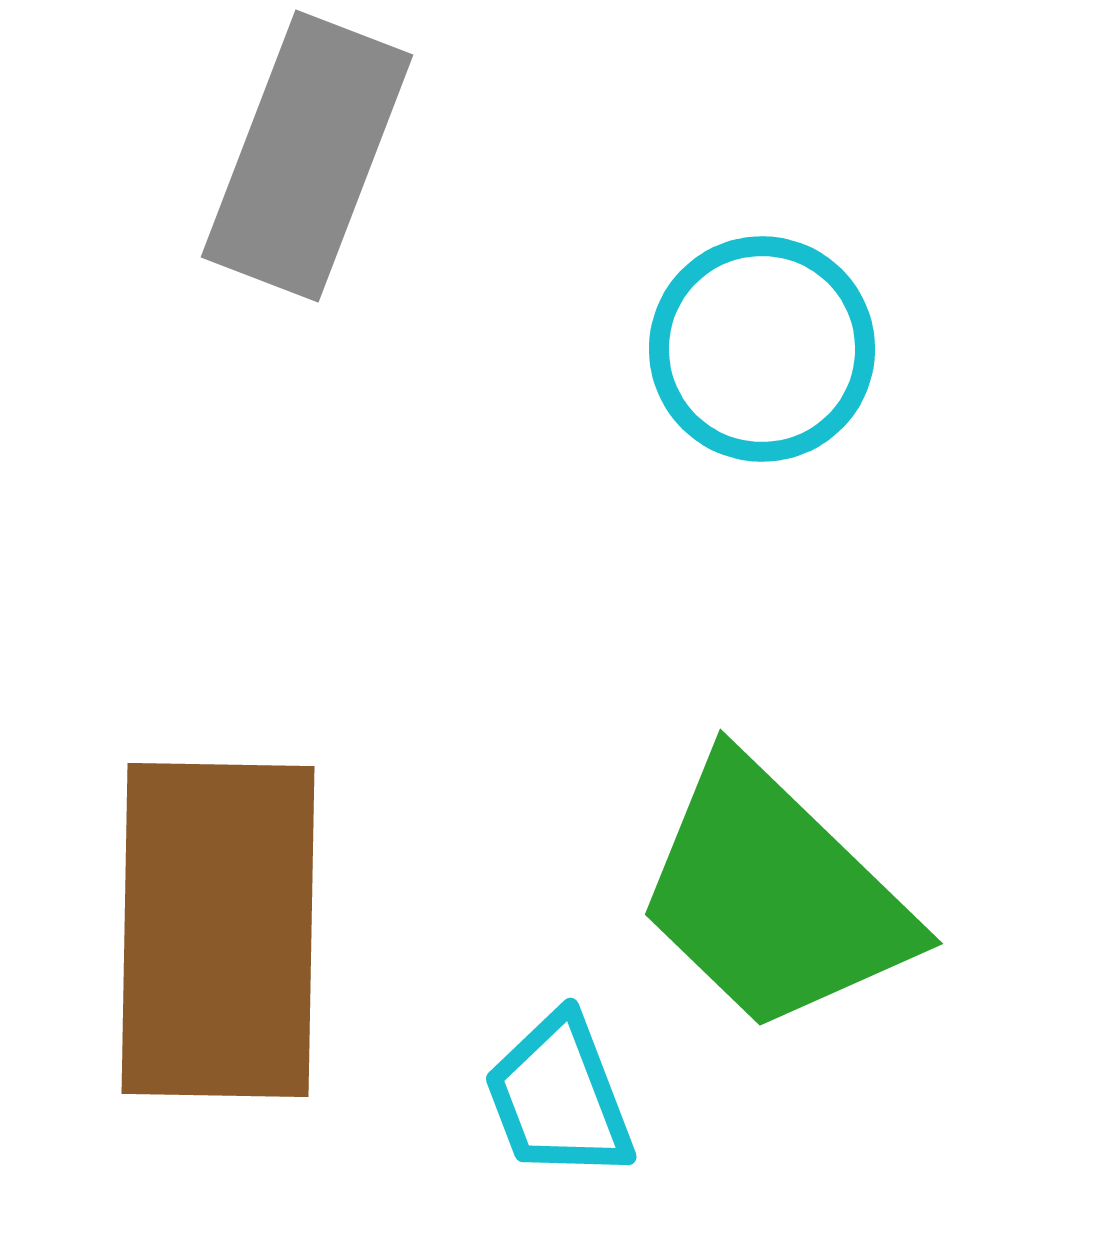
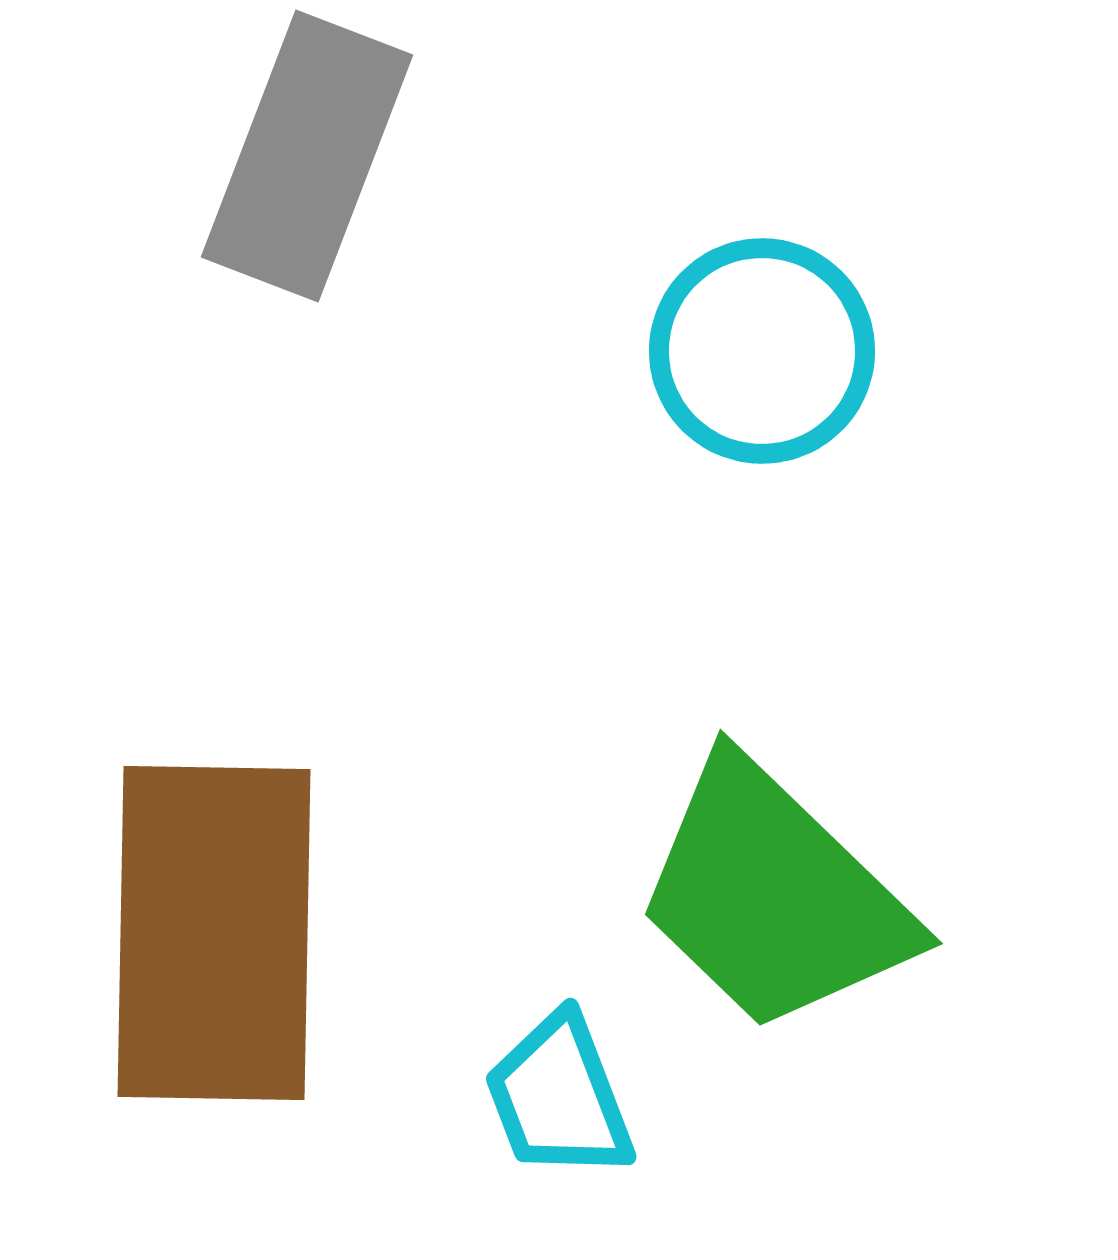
cyan circle: moved 2 px down
brown rectangle: moved 4 px left, 3 px down
